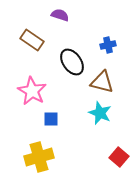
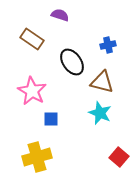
brown rectangle: moved 1 px up
yellow cross: moved 2 px left
